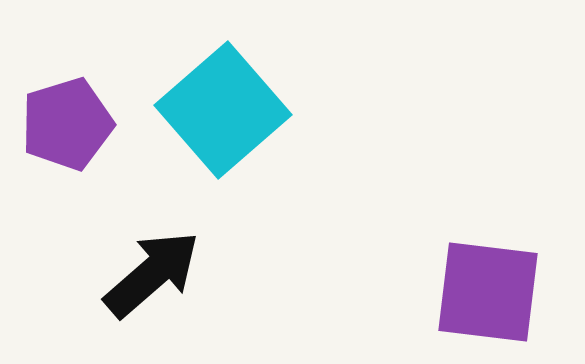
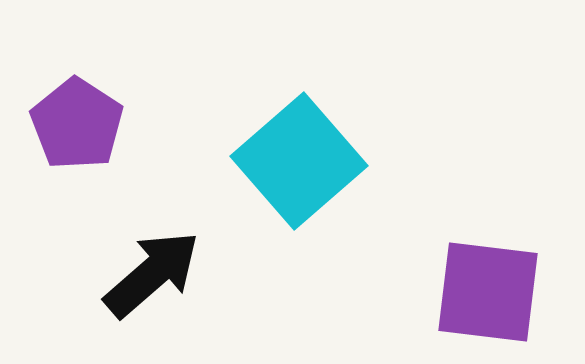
cyan square: moved 76 px right, 51 px down
purple pentagon: moved 10 px right; rotated 22 degrees counterclockwise
